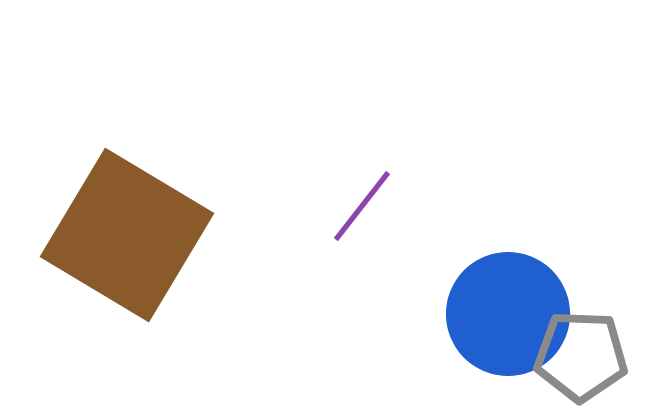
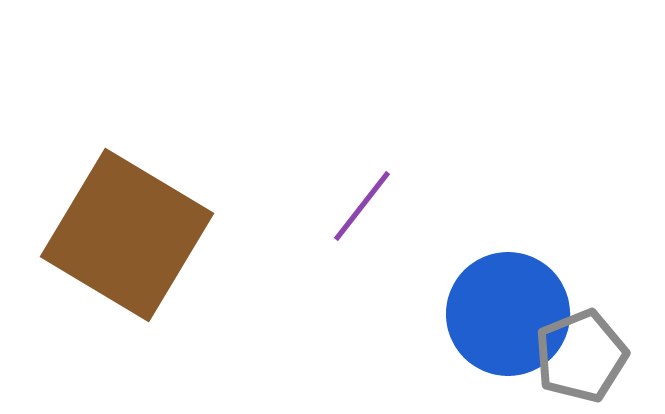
gray pentagon: rotated 24 degrees counterclockwise
